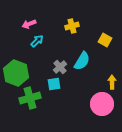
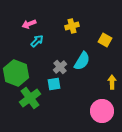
green cross: rotated 20 degrees counterclockwise
pink circle: moved 7 px down
